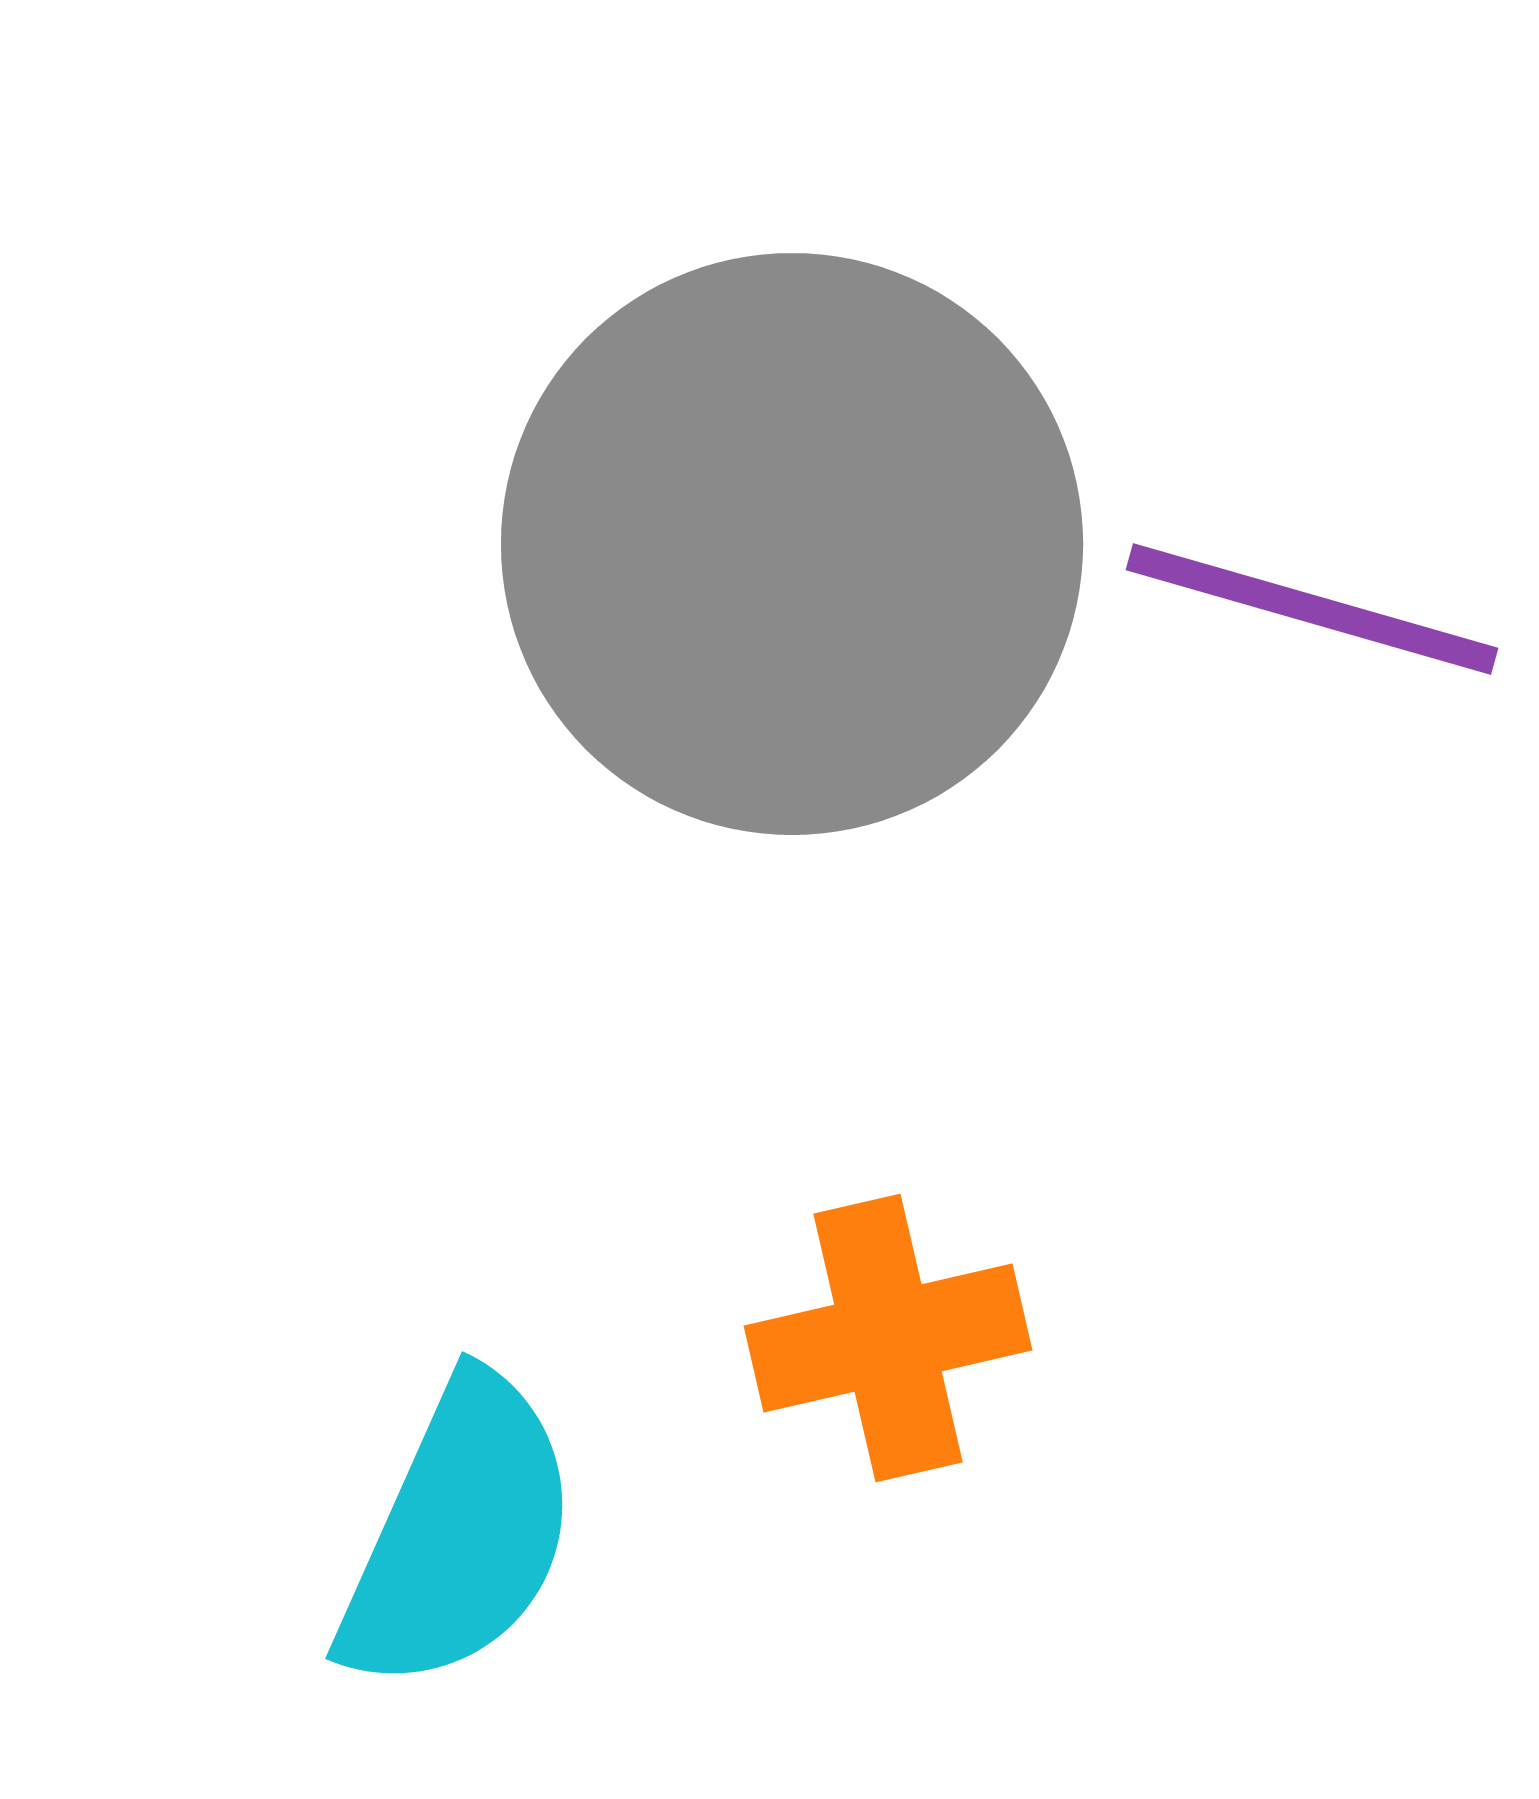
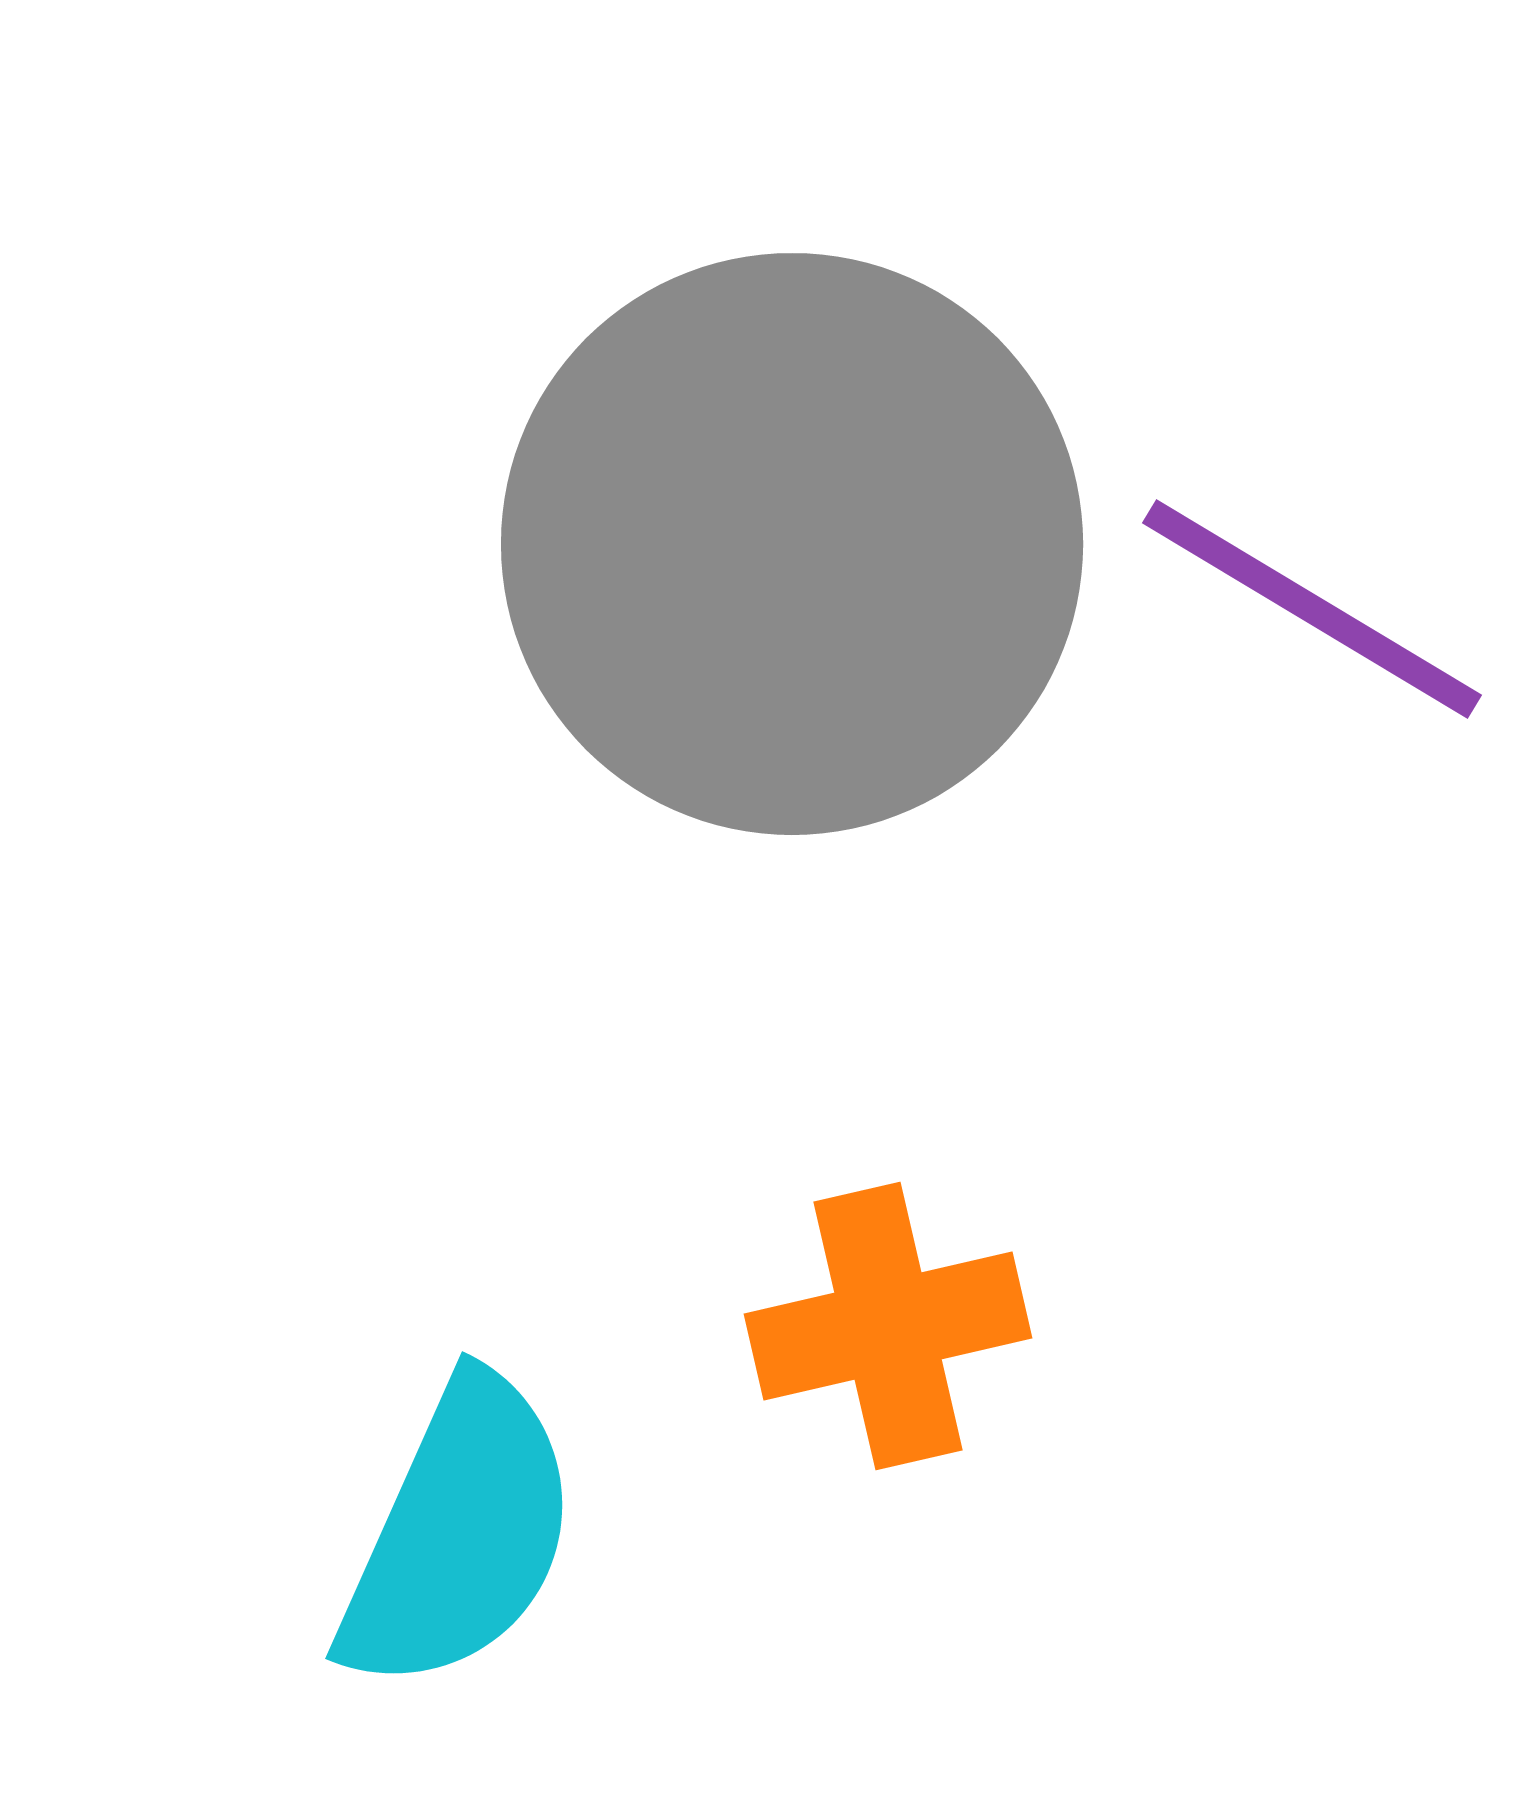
purple line: rotated 15 degrees clockwise
orange cross: moved 12 px up
